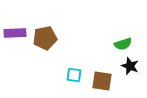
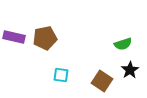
purple rectangle: moved 1 px left, 4 px down; rotated 15 degrees clockwise
black star: moved 4 px down; rotated 18 degrees clockwise
cyan square: moved 13 px left
brown square: rotated 25 degrees clockwise
